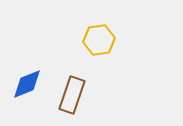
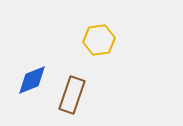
blue diamond: moved 5 px right, 4 px up
